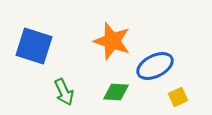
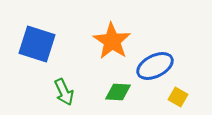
orange star: rotated 15 degrees clockwise
blue square: moved 3 px right, 2 px up
green diamond: moved 2 px right
yellow square: rotated 36 degrees counterclockwise
